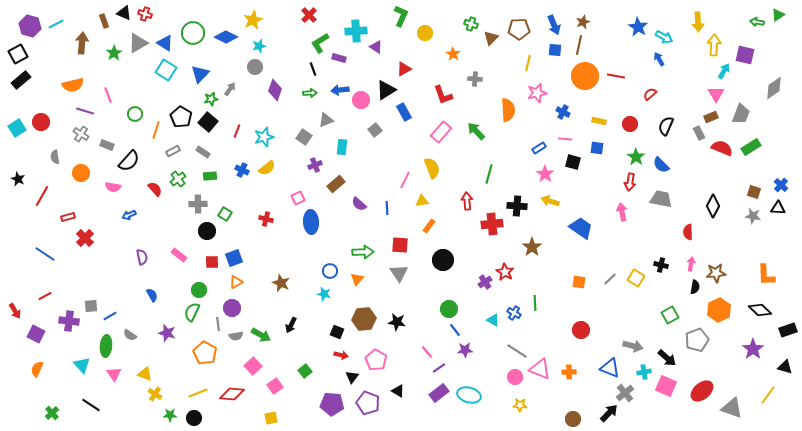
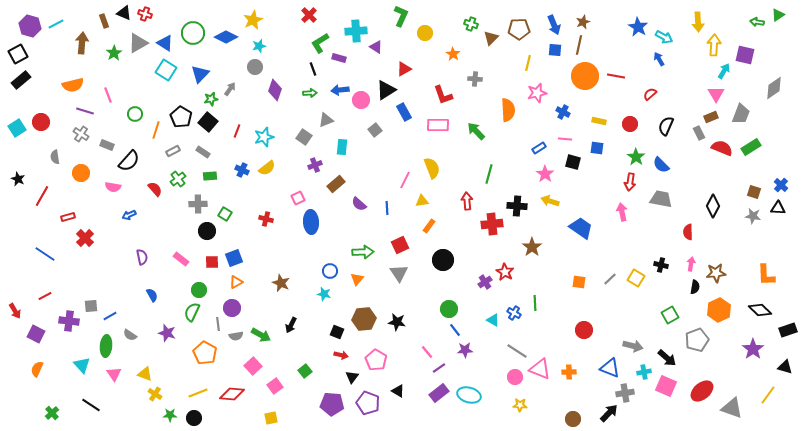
pink rectangle at (441, 132): moved 3 px left, 7 px up; rotated 50 degrees clockwise
red square at (400, 245): rotated 30 degrees counterclockwise
pink rectangle at (179, 255): moved 2 px right, 4 px down
red circle at (581, 330): moved 3 px right
gray cross at (625, 393): rotated 30 degrees clockwise
